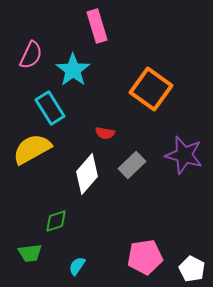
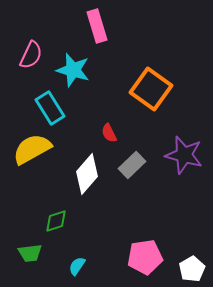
cyan star: rotated 20 degrees counterclockwise
red semicircle: moved 4 px right; rotated 54 degrees clockwise
white pentagon: rotated 15 degrees clockwise
